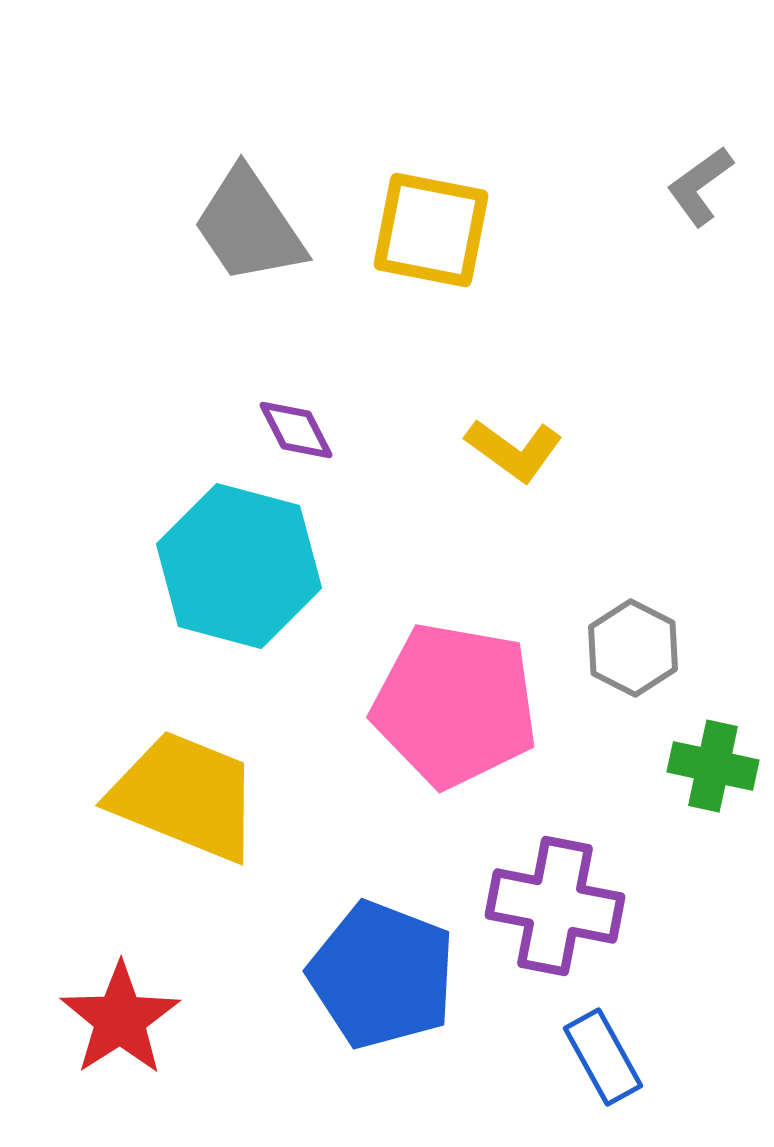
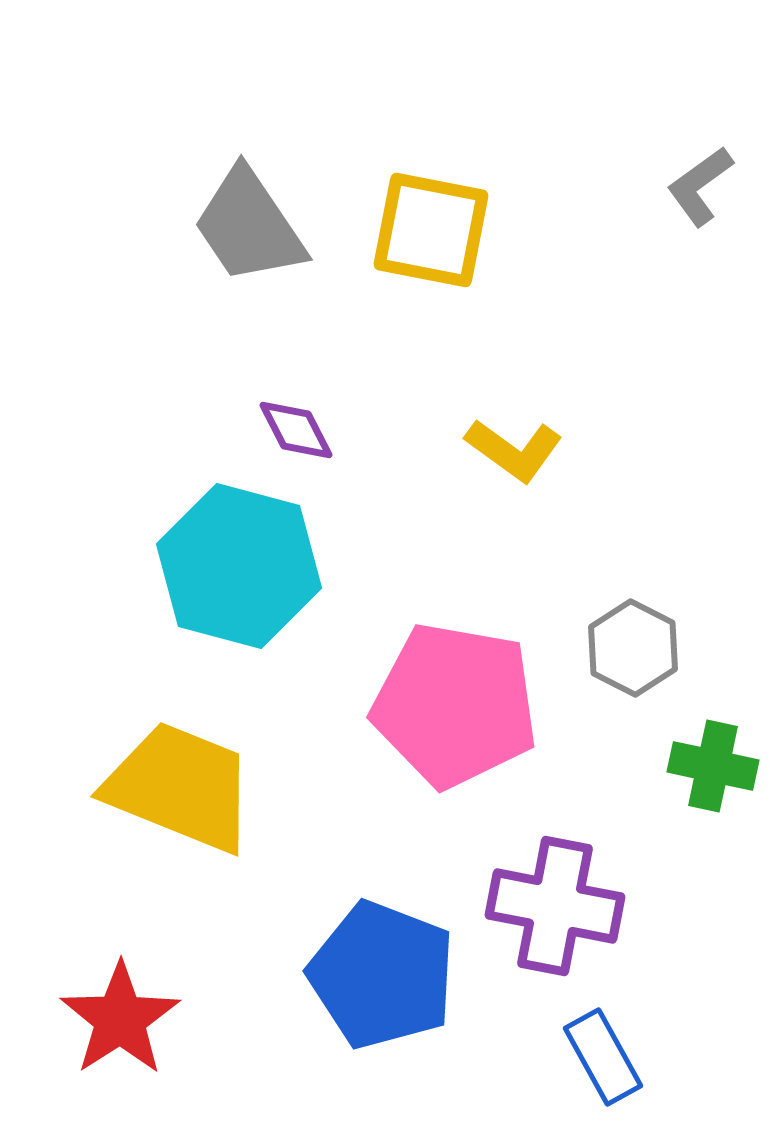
yellow trapezoid: moved 5 px left, 9 px up
